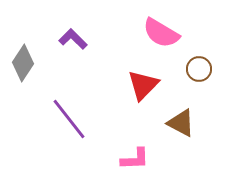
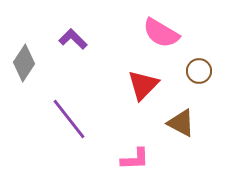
gray diamond: moved 1 px right
brown circle: moved 2 px down
